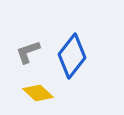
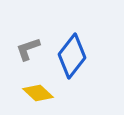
gray L-shape: moved 3 px up
